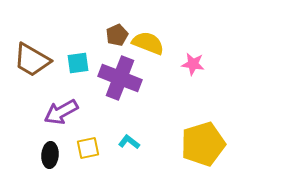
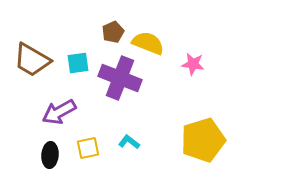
brown pentagon: moved 4 px left, 3 px up
purple arrow: moved 2 px left
yellow pentagon: moved 4 px up
